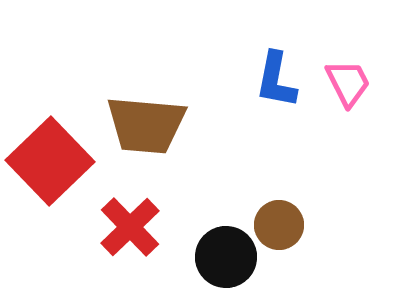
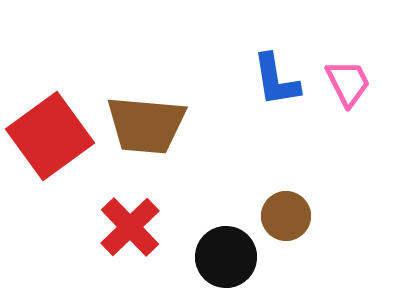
blue L-shape: rotated 20 degrees counterclockwise
red square: moved 25 px up; rotated 8 degrees clockwise
brown circle: moved 7 px right, 9 px up
